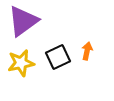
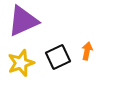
purple triangle: rotated 12 degrees clockwise
yellow star: rotated 8 degrees counterclockwise
